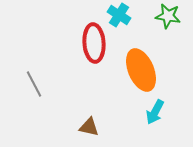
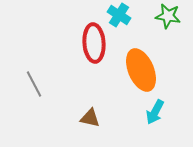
brown triangle: moved 1 px right, 9 px up
